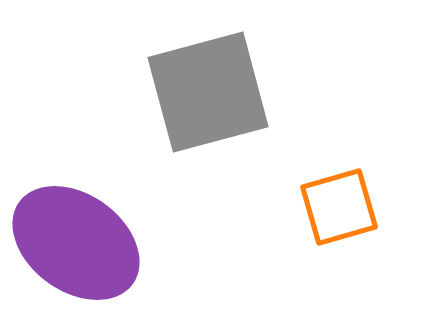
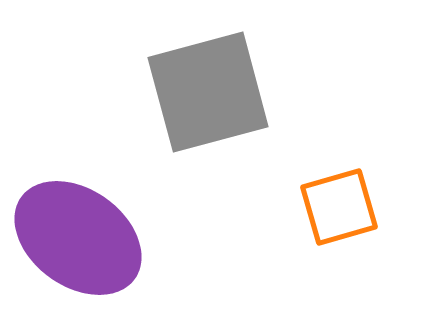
purple ellipse: moved 2 px right, 5 px up
